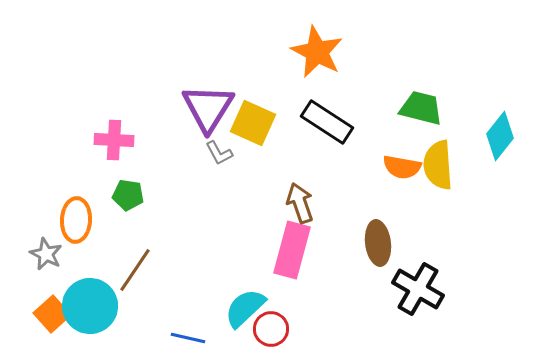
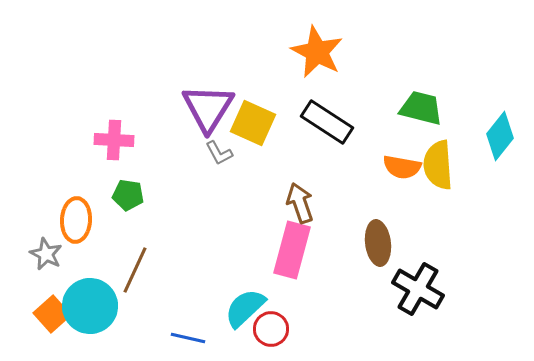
brown line: rotated 9 degrees counterclockwise
